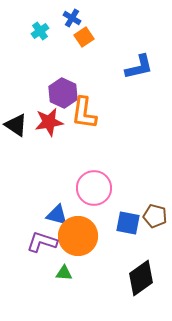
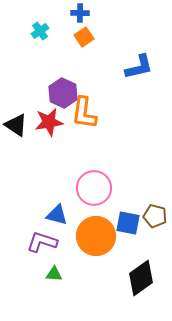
blue cross: moved 8 px right, 5 px up; rotated 30 degrees counterclockwise
orange circle: moved 18 px right
green triangle: moved 10 px left, 1 px down
